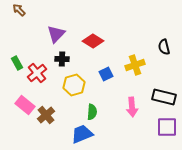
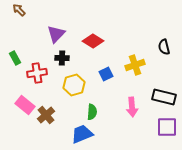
black cross: moved 1 px up
green rectangle: moved 2 px left, 5 px up
red cross: rotated 30 degrees clockwise
